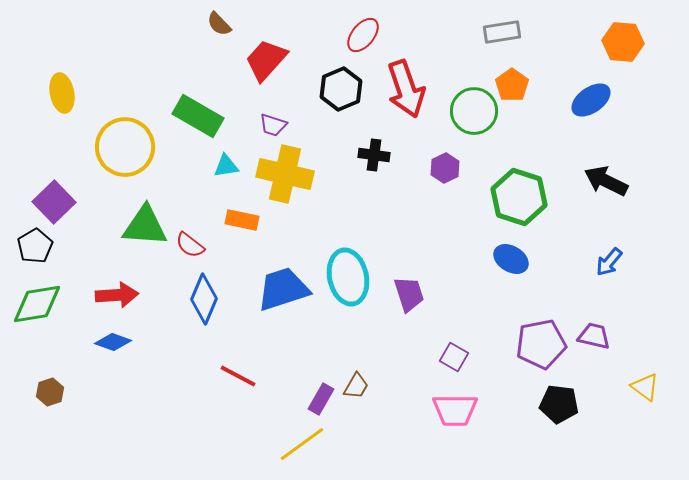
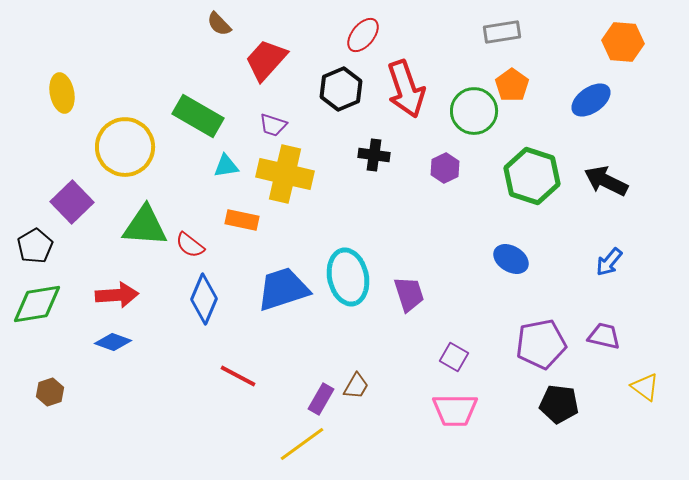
green hexagon at (519, 197): moved 13 px right, 21 px up
purple square at (54, 202): moved 18 px right
purple trapezoid at (594, 336): moved 10 px right
